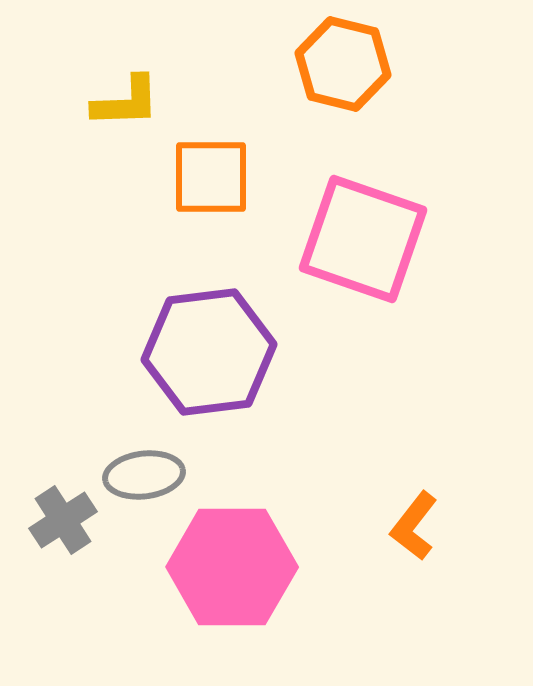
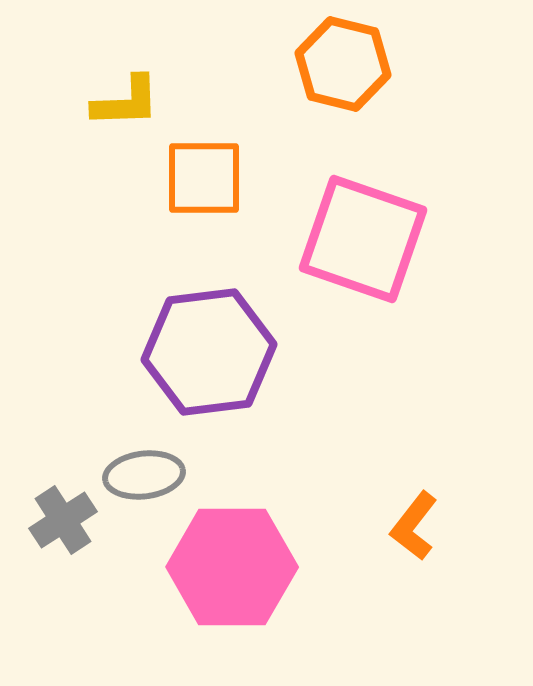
orange square: moved 7 px left, 1 px down
